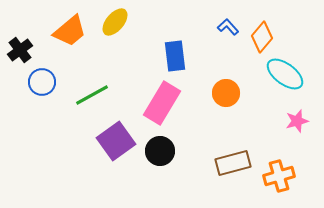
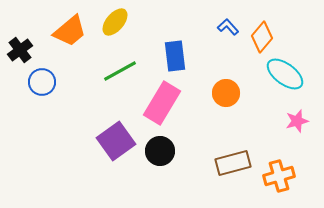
green line: moved 28 px right, 24 px up
